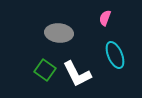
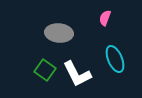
cyan ellipse: moved 4 px down
